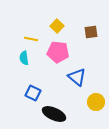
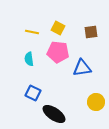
yellow square: moved 1 px right, 2 px down; rotated 16 degrees counterclockwise
yellow line: moved 1 px right, 7 px up
cyan semicircle: moved 5 px right, 1 px down
blue triangle: moved 5 px right, 9 px up; rotated 48 degrees counterclockwise
black ellipse: rotated 10 degrees clockwise
